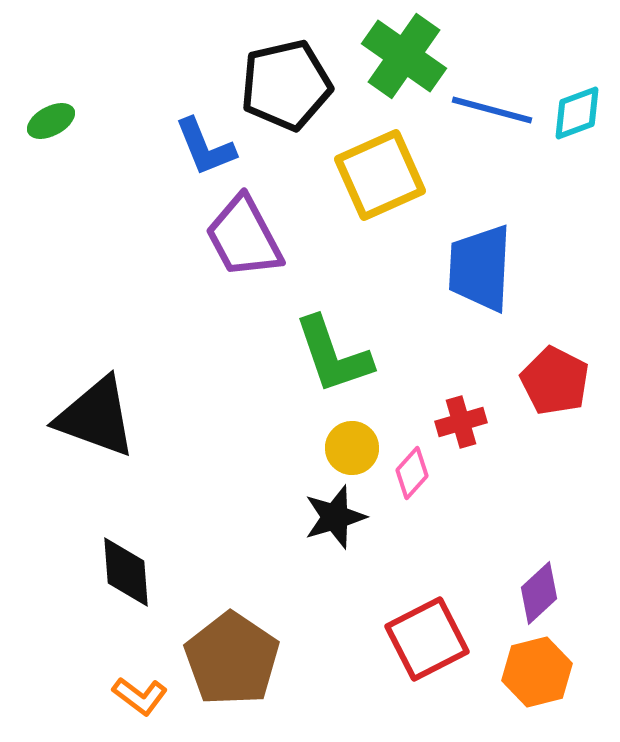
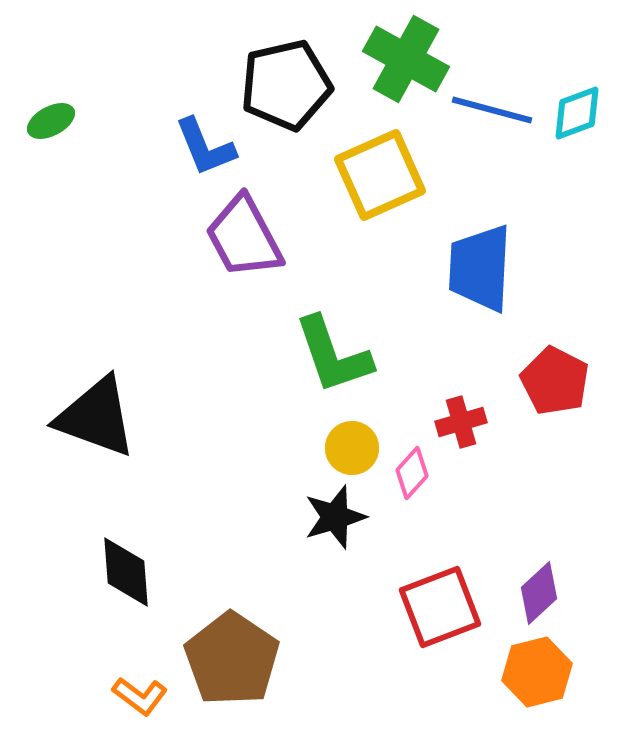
green cross: moved 2 px right, 3 px down; rotated 6 degrees counterclockwise
red square: moved 13 px right, 32 px up; rotated 6 degrees clockwise
